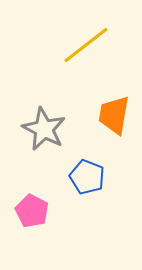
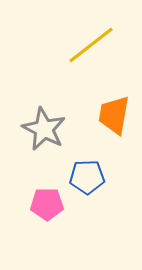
yellow line: moved 5 px right
blue pentagon: rotated 24 degrees counterclockwise
pink pentagon: moved 15 px right, 7 px up; rotated 28 degrees counterclockwise
